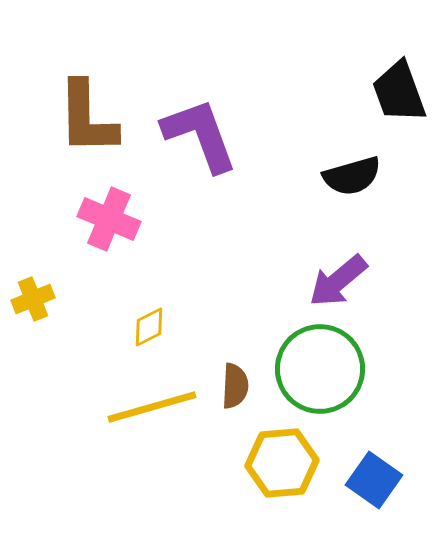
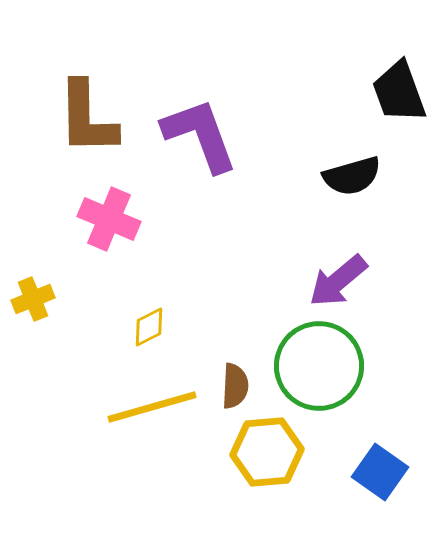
green circle: moved 1 px left, 3 px up
yellow hexagon: moved 15 px left, 11 px up
blue square: moved 6 px right, 8 px up
